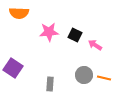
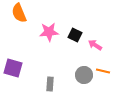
orange semicircle: rotated 66 degrees clockwise
purple square: rotated 18 degrees counterclockwise
orange line: moved 1 px left, 7 px up
